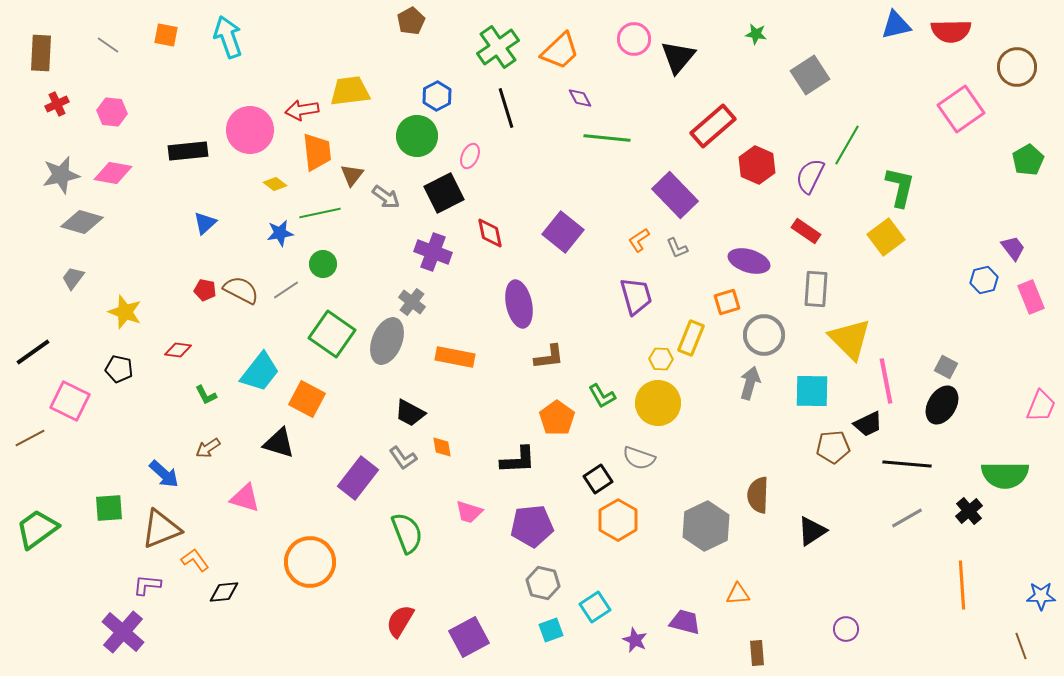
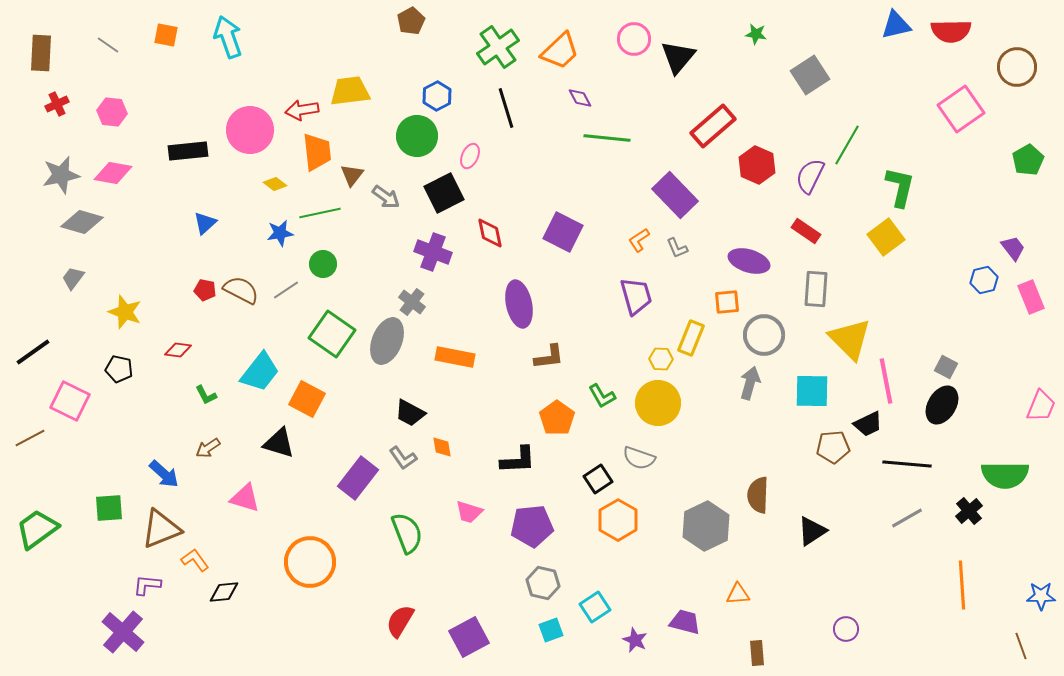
purple square at (563, 232): rotated 12 degrees counterclockwise
orange square at (727, 302): rotated 12 degrees clockwise
